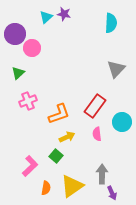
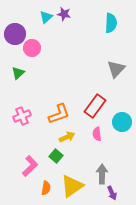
pink cross: moved 6 px left, 15 px down
